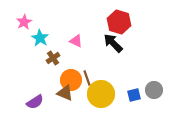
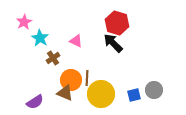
red hexagon: moved 2 px left, 1 px down
brown line: rotated 21 degrees clockwise
